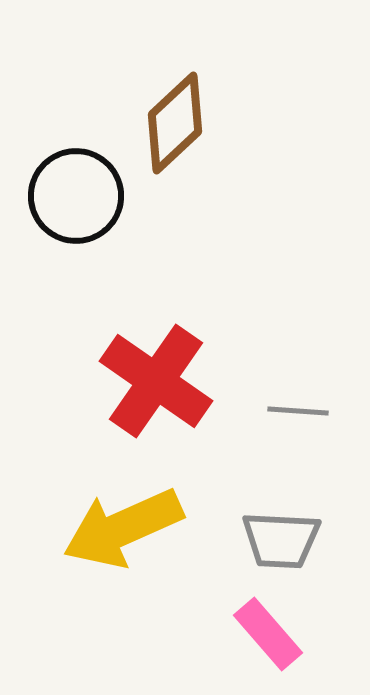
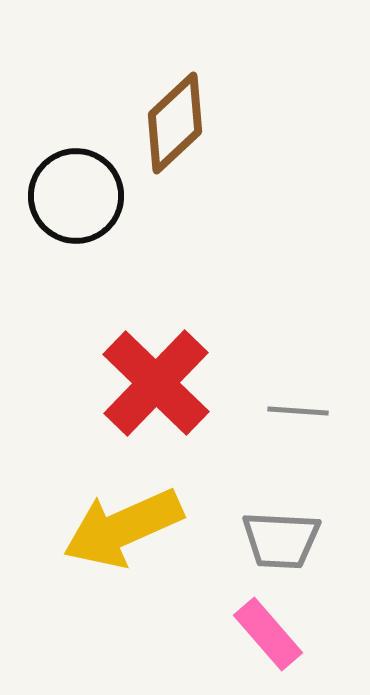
red cross: moved 2 px down; rotated 9 degrees clockwise
